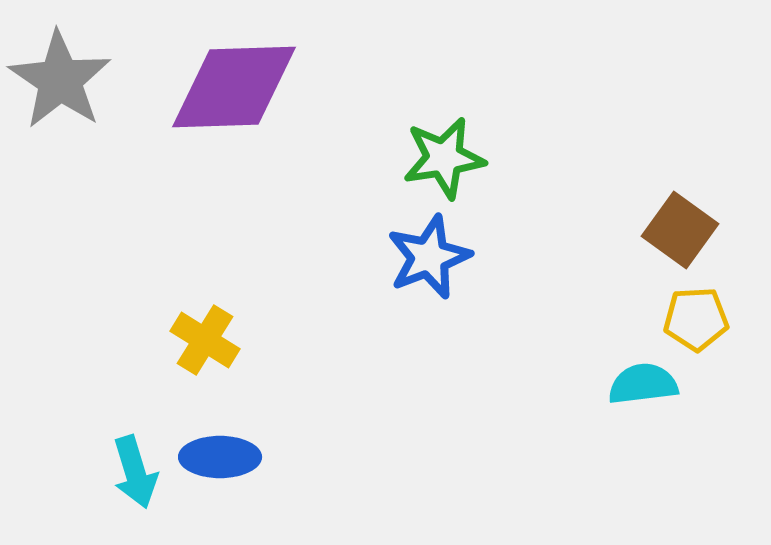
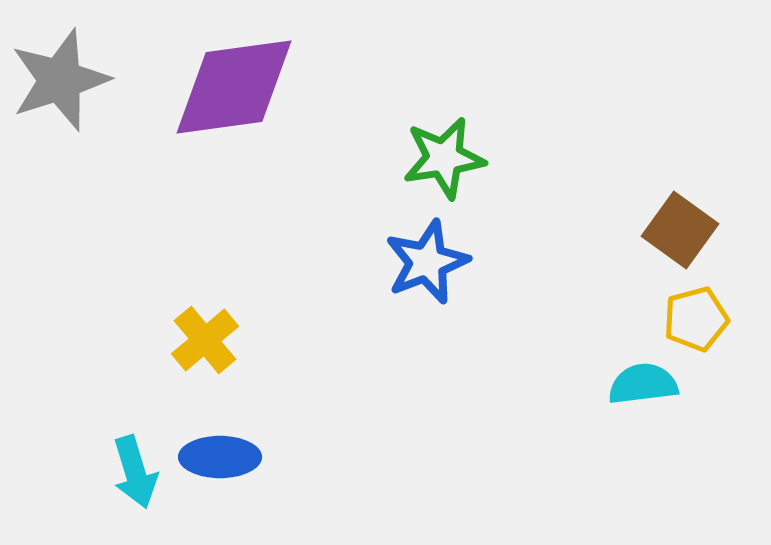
gray star: rotated 20 degrees clockwise
purple diamond: rotated 6 degrees counterclockwise
blue star: moved 2 px left, 5 px down
yellow pentagon: rotated 12 degrees counterclockwise
yellow cross: rotated 18 degrees clockwise
